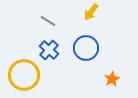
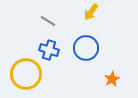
blue cross: rotated 24 degrees counterclockwise
yellow circle: moved 2 px right, 1 px up
